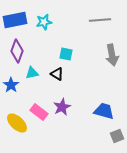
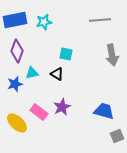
blue star: moved 4 px right, 1 px up; rotated 21 degrees clockwise
